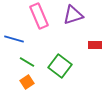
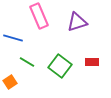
purple triangle: moved 4 px right, 7 px down
blue line: moved 1 px left, 1 px up
red rectangle: moved 3 px left, 17 px down
orange square: moved 17 px left
